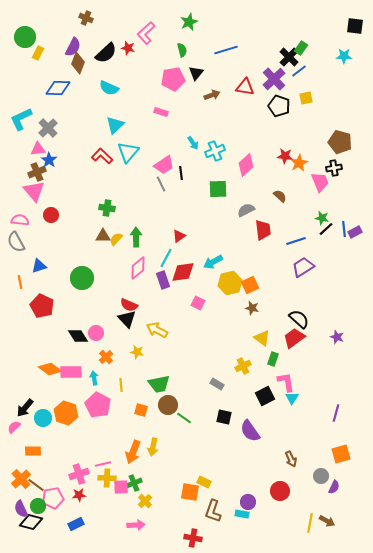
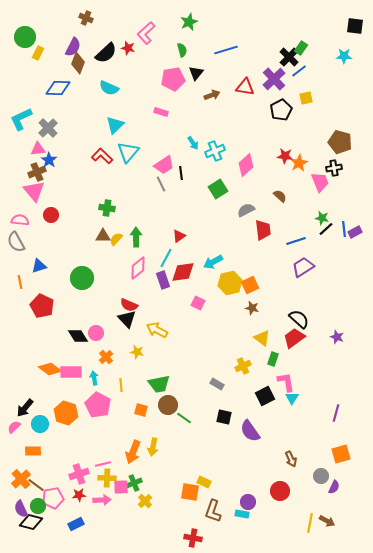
black pentagon at (279, 106): moved 2 px right, 4 px down; rotated 25 degrees clockwise
green square at (218, 189): rotated 30 degrees counterclockwise
cyan circle at (43, 418): moved 3 px left, 6 px down
pink arrow at (136, 525): moved 34 px left, 25 px up
